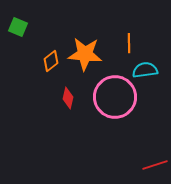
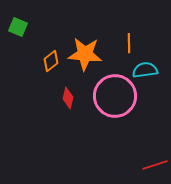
pink circle: moved 1 px up
